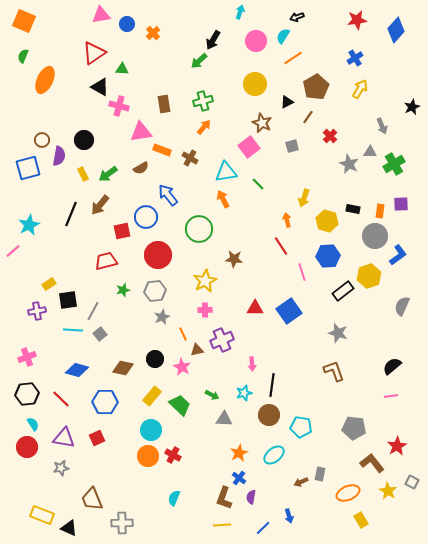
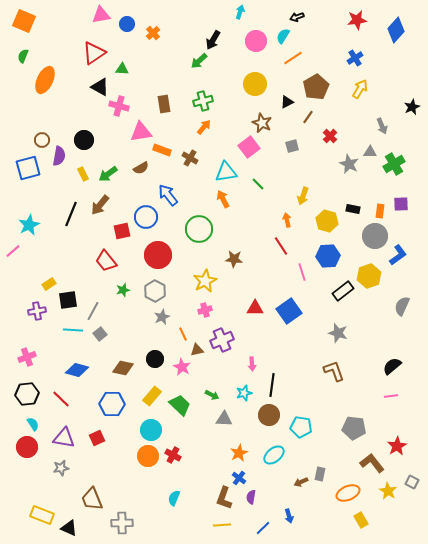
yellow arrow at (304, 198): moved 1 px left, 2 px up
red trapezoid at (106, 261): rotated 115 degrees counterclockwise
gray hexagon at (155, 291): rotated 25 degrees counterclockwise
pink cross at (205, 310): rotated 16 degrees counterclockwise
blue hexagon at (105, 402): moved 7 px right, 2 px down
